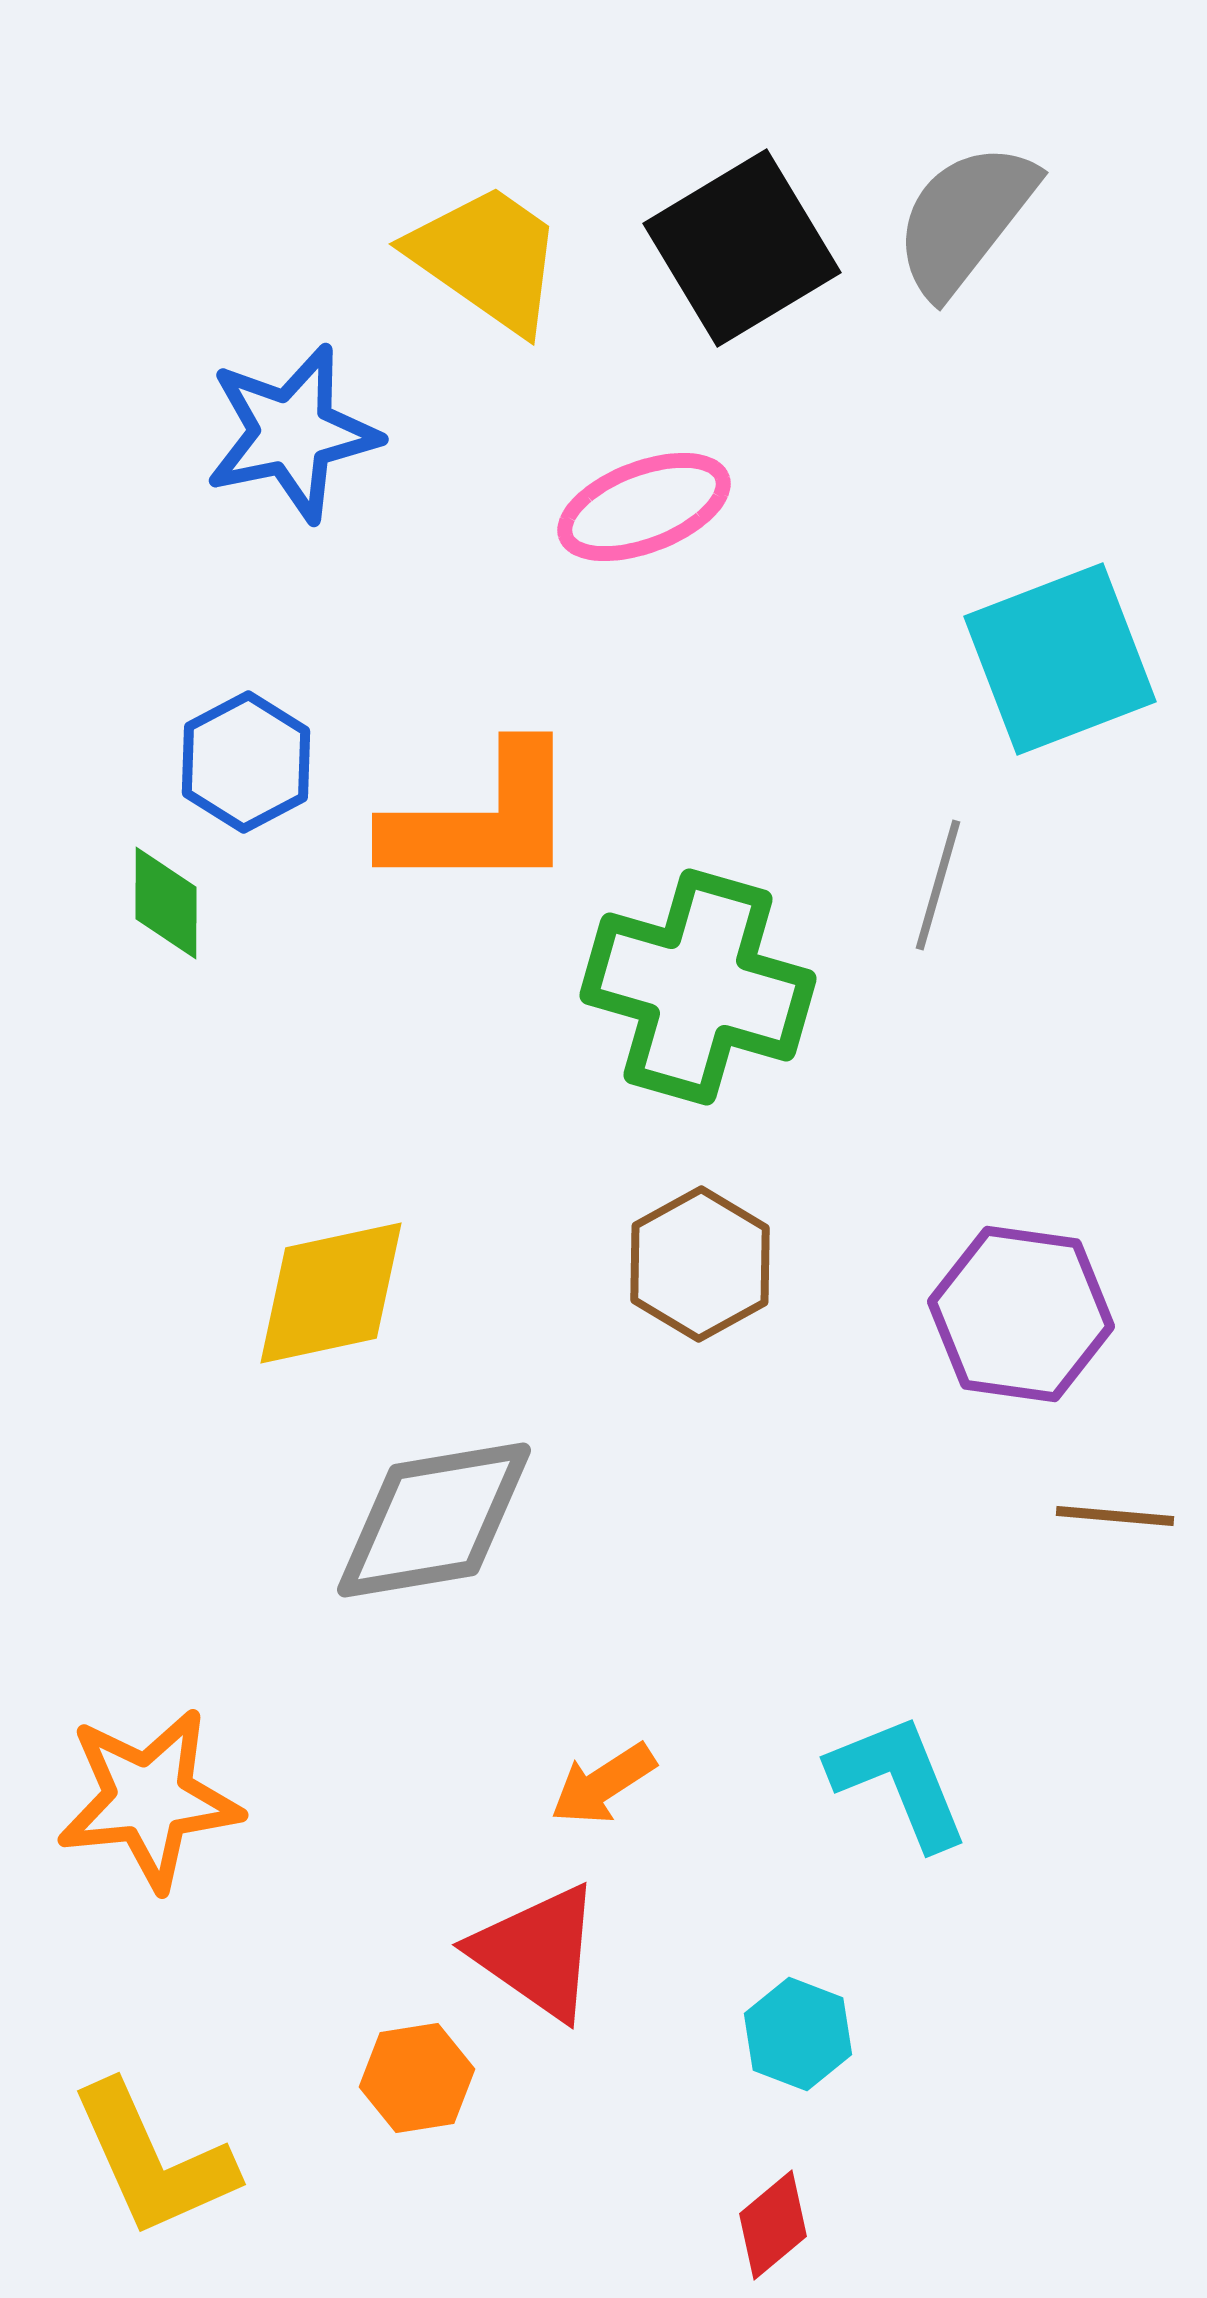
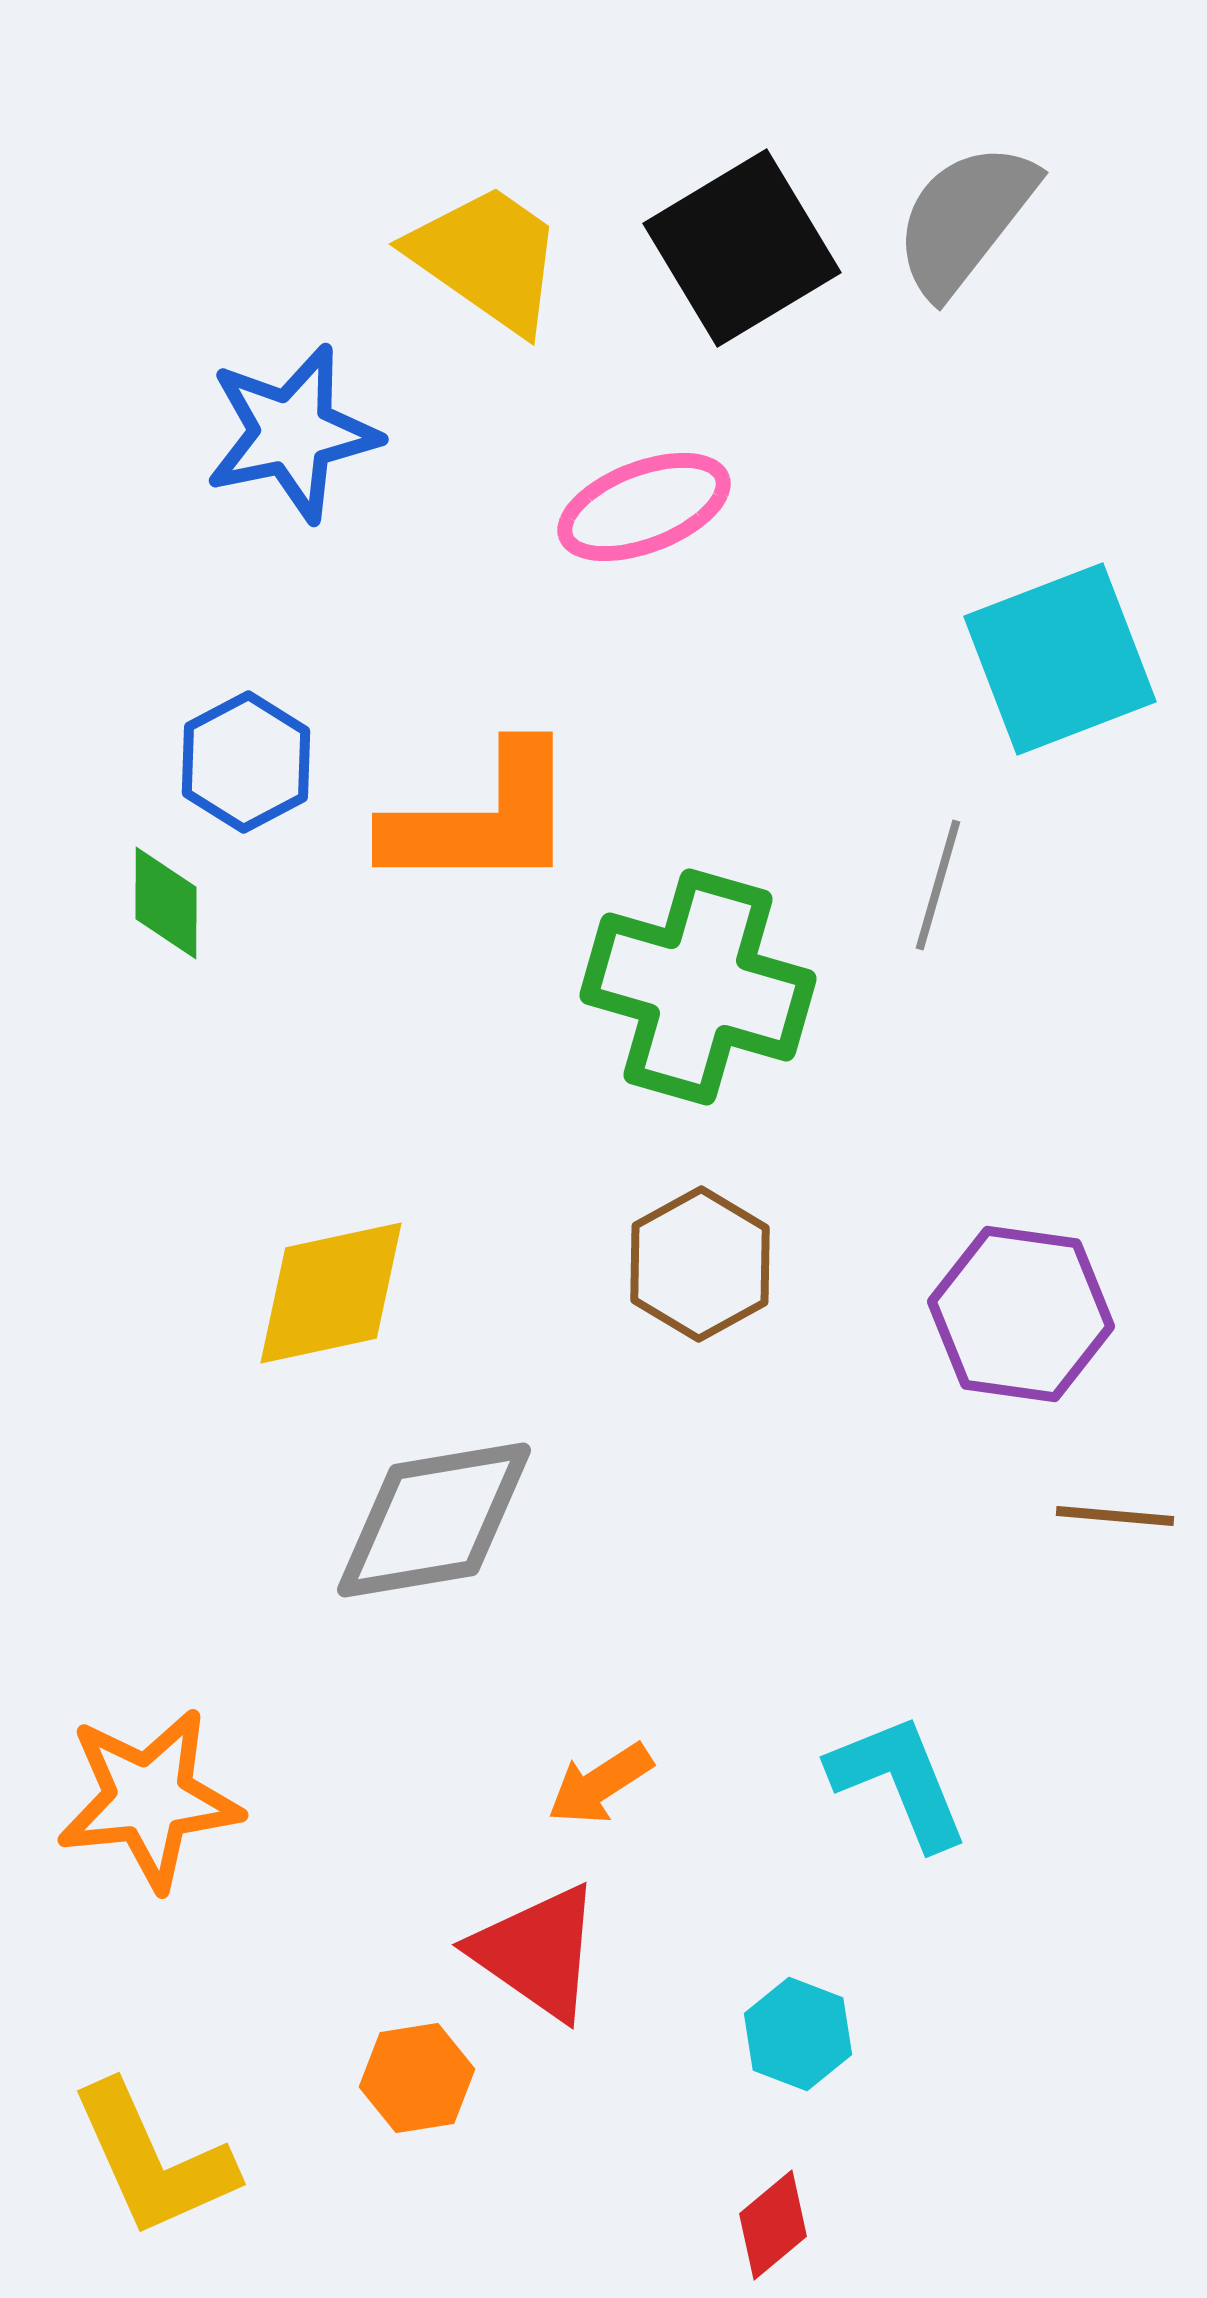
orange arrow: moved 3 px left
